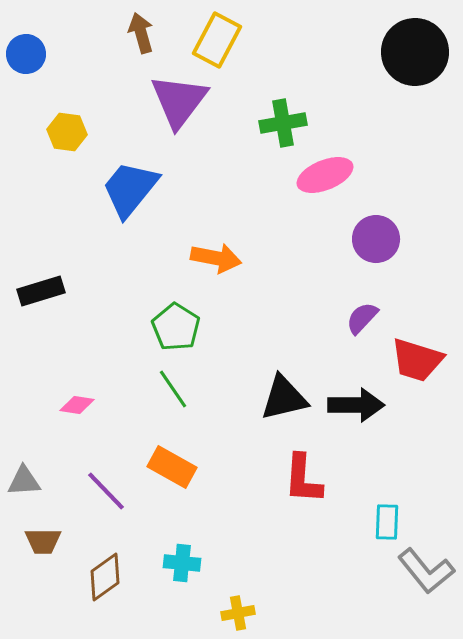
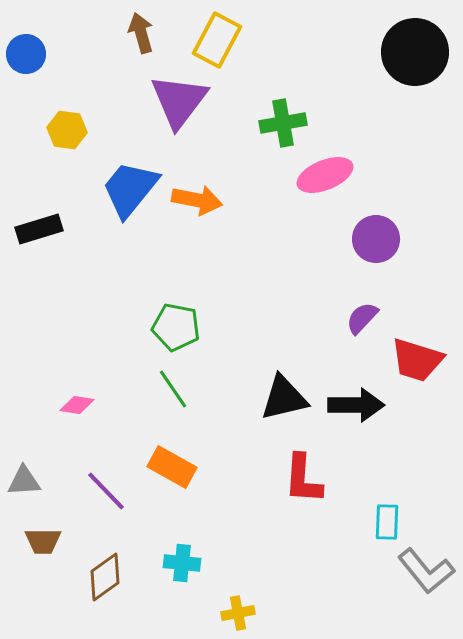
yellow hexagon: moved 2 px up
orange arrow: moved 19 px left, 58 px up
black rectangle: moved 2 px left, 62 px up
green pentagon: rotated 21 degrees counterclockwise
